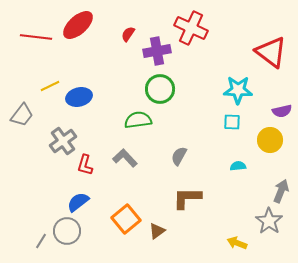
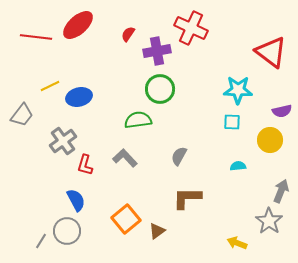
blue semicircle: moved 2 px left, 2 px up; rotated 100 degrees clockwise
